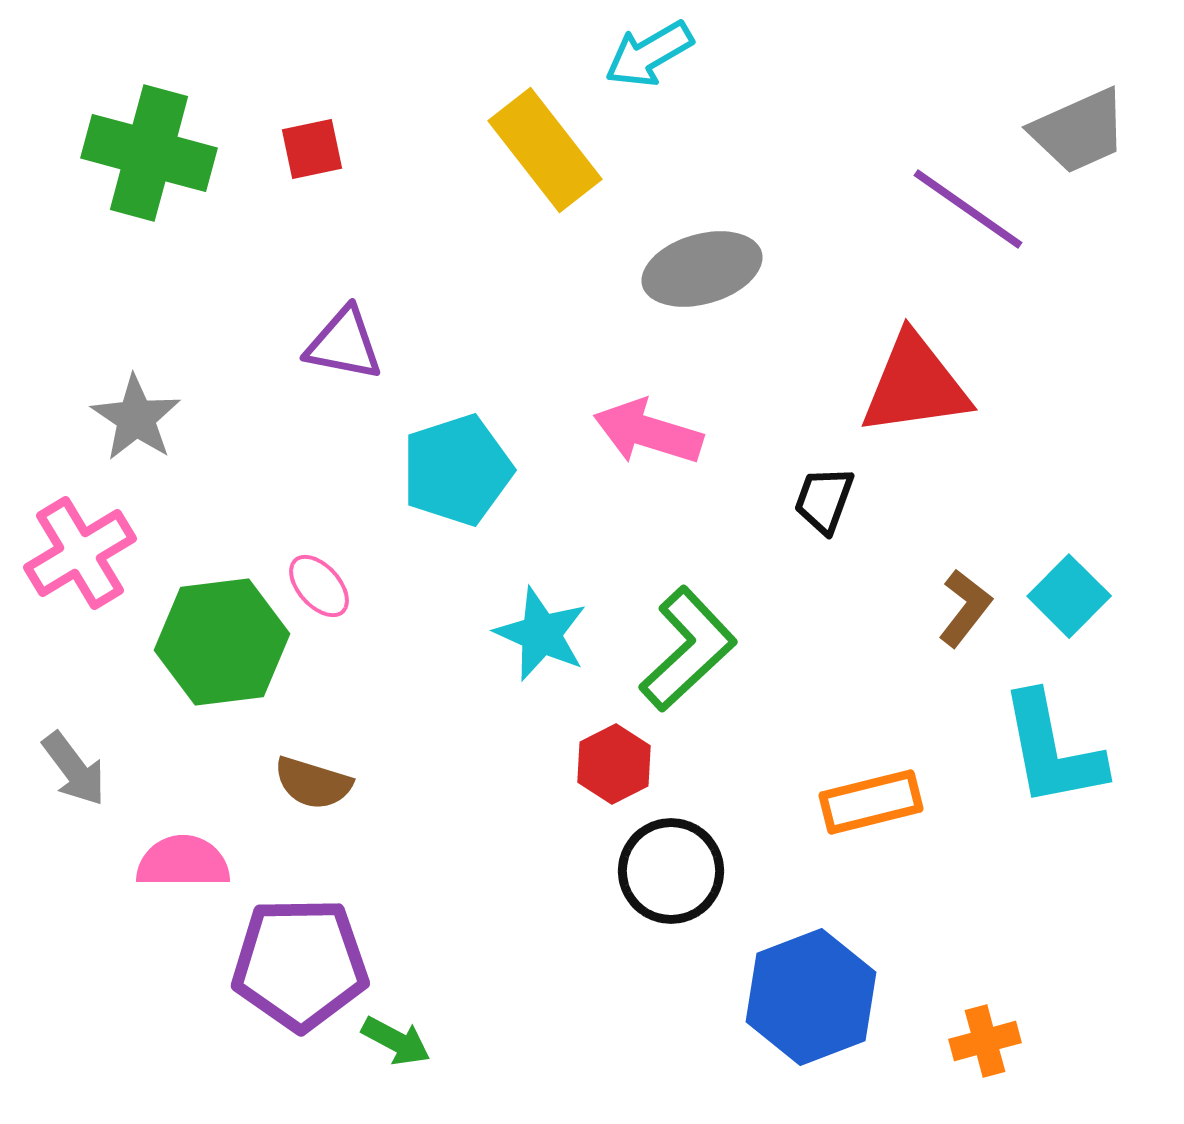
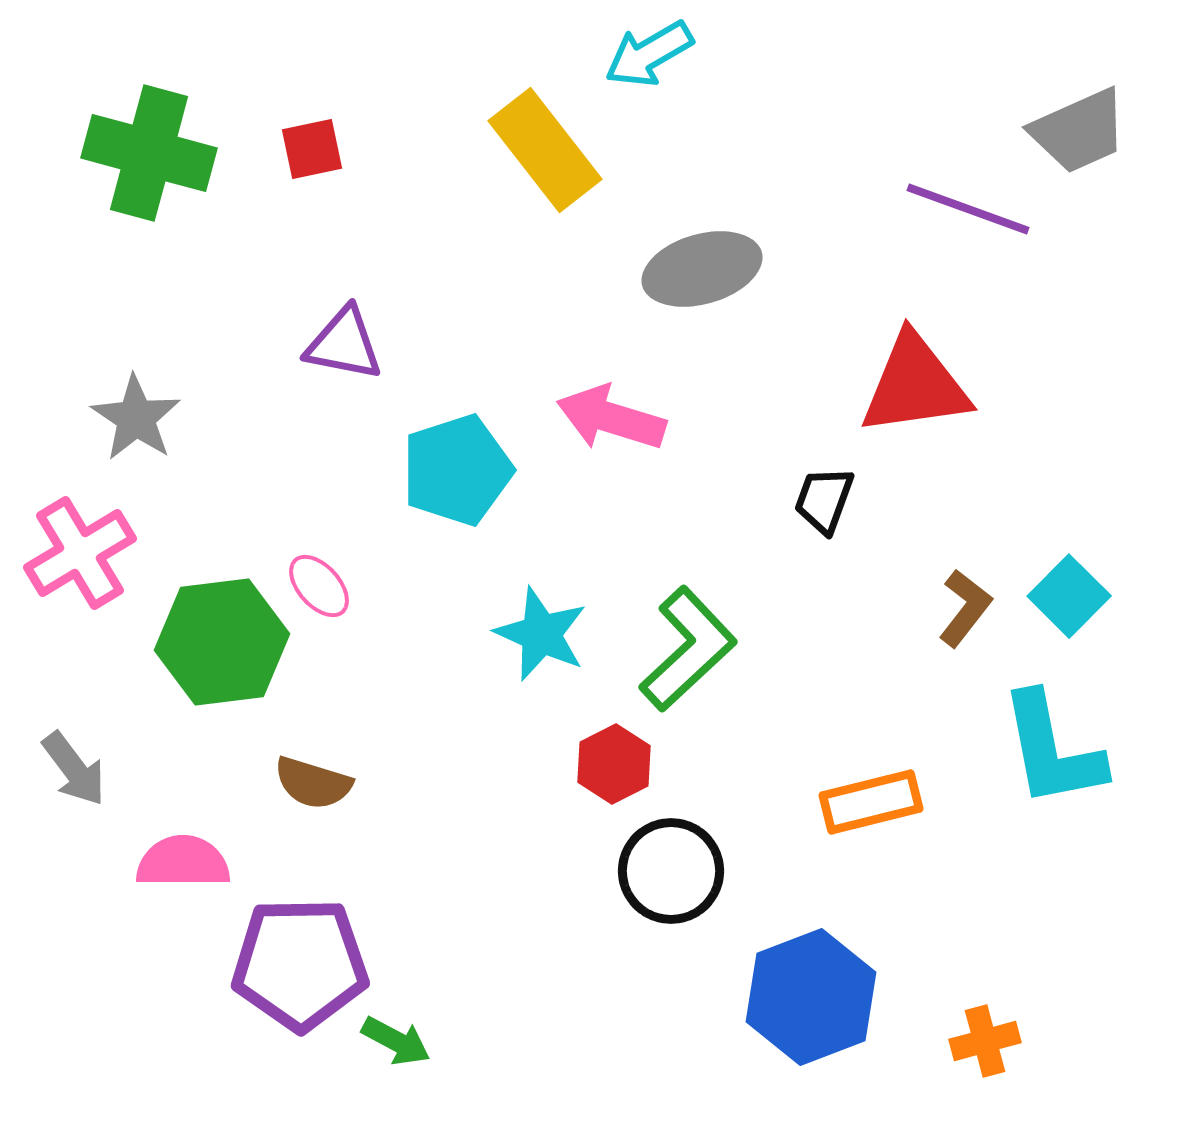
purple line: rotated 15 degrees counterclockwise
pink arrow: moved 37 px left, 14 px up
